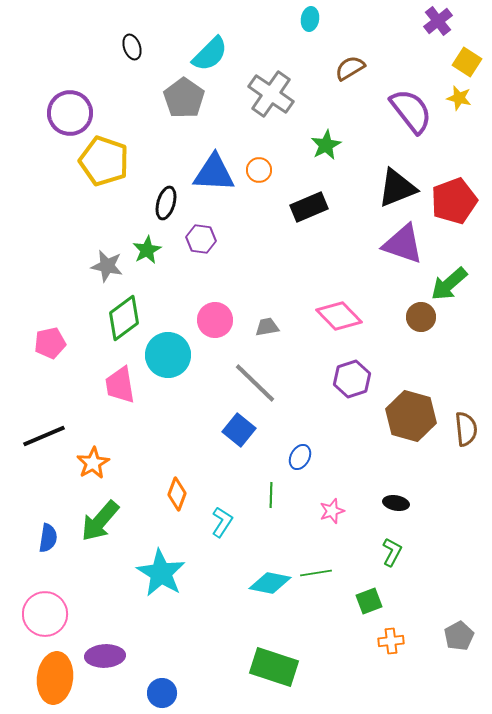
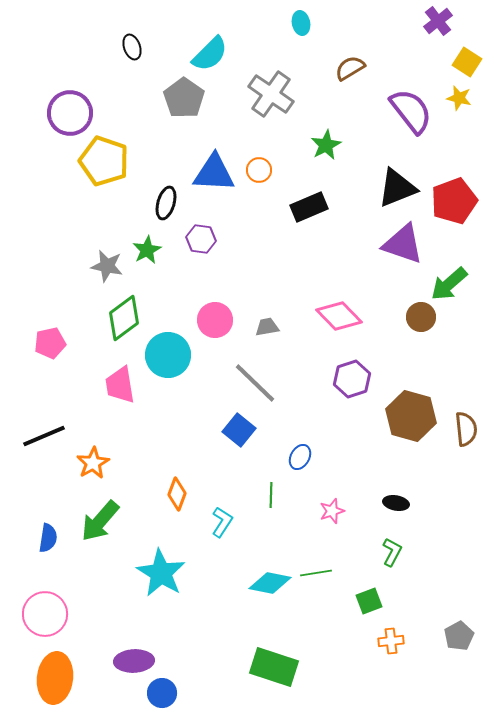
cyan ellipse at (310, 19): moved 9 px left, 4 px down; rotated 20 degrees counterclockwise
purple ellipse at (105, 656): moved 29 px right, 5 px down
